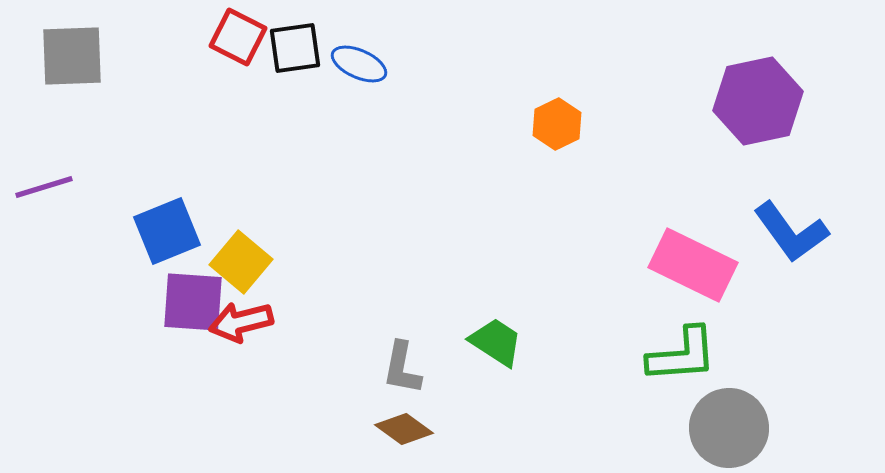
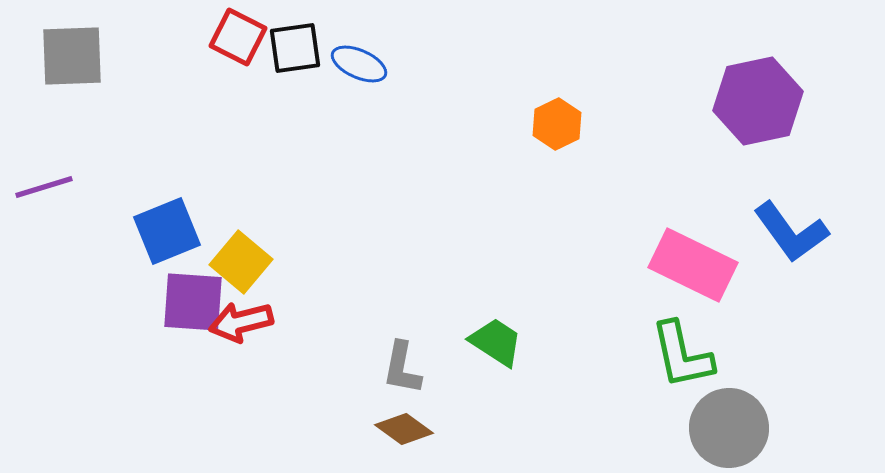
green L-shape: rotated 82 degrees clockwise
